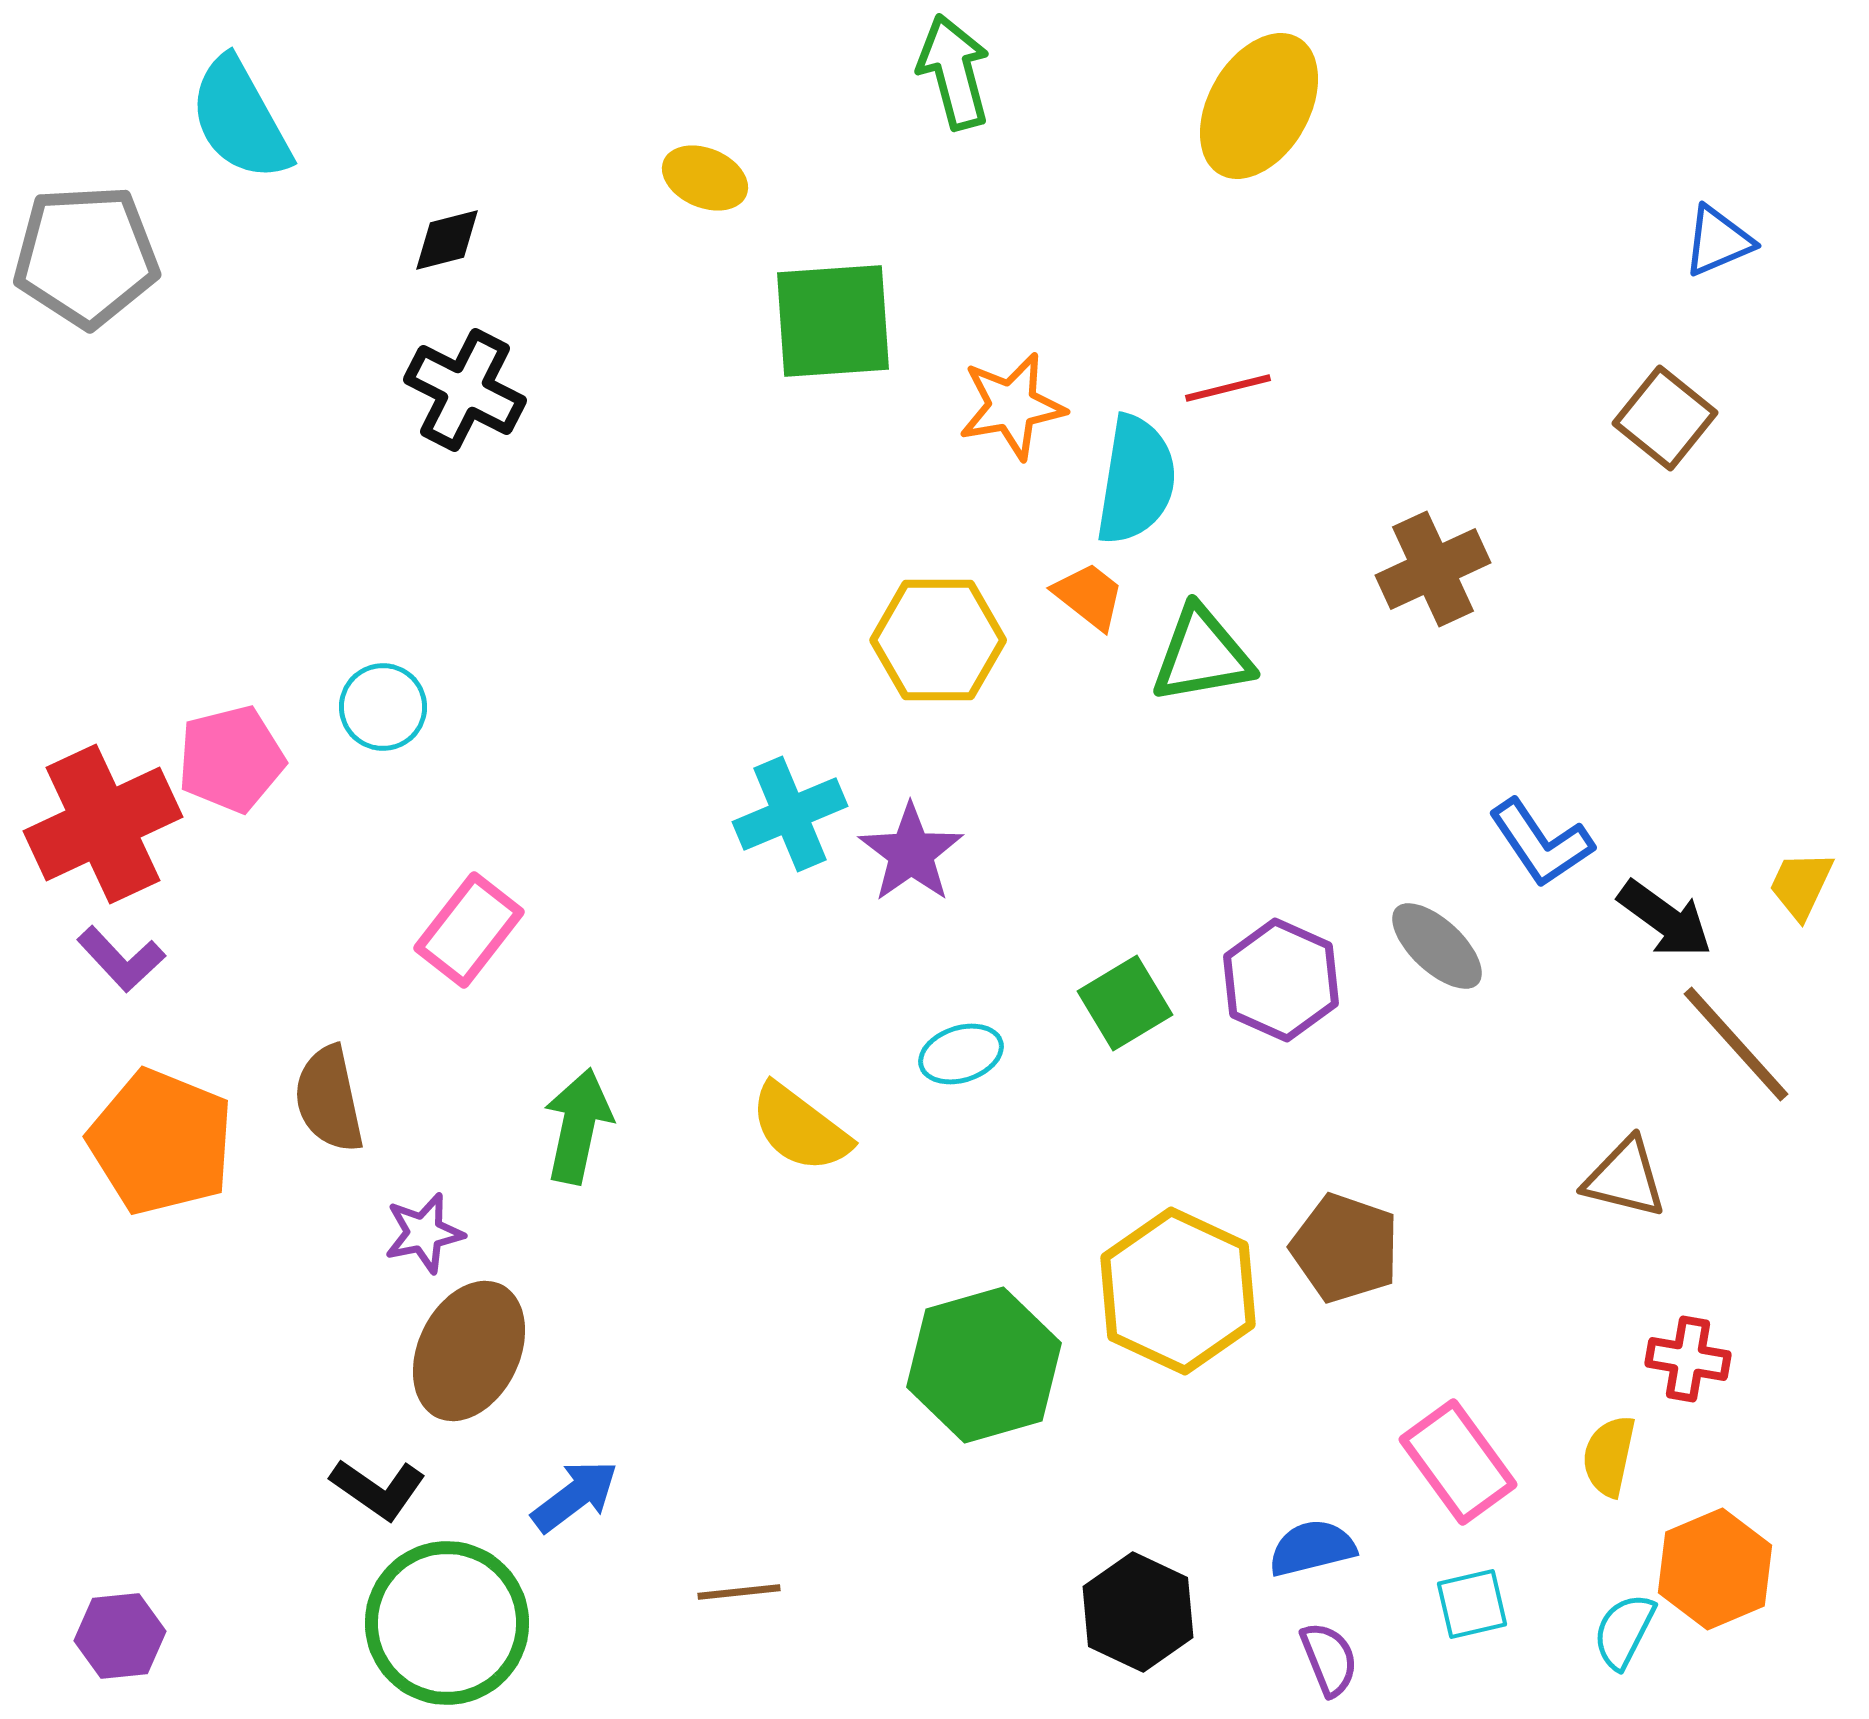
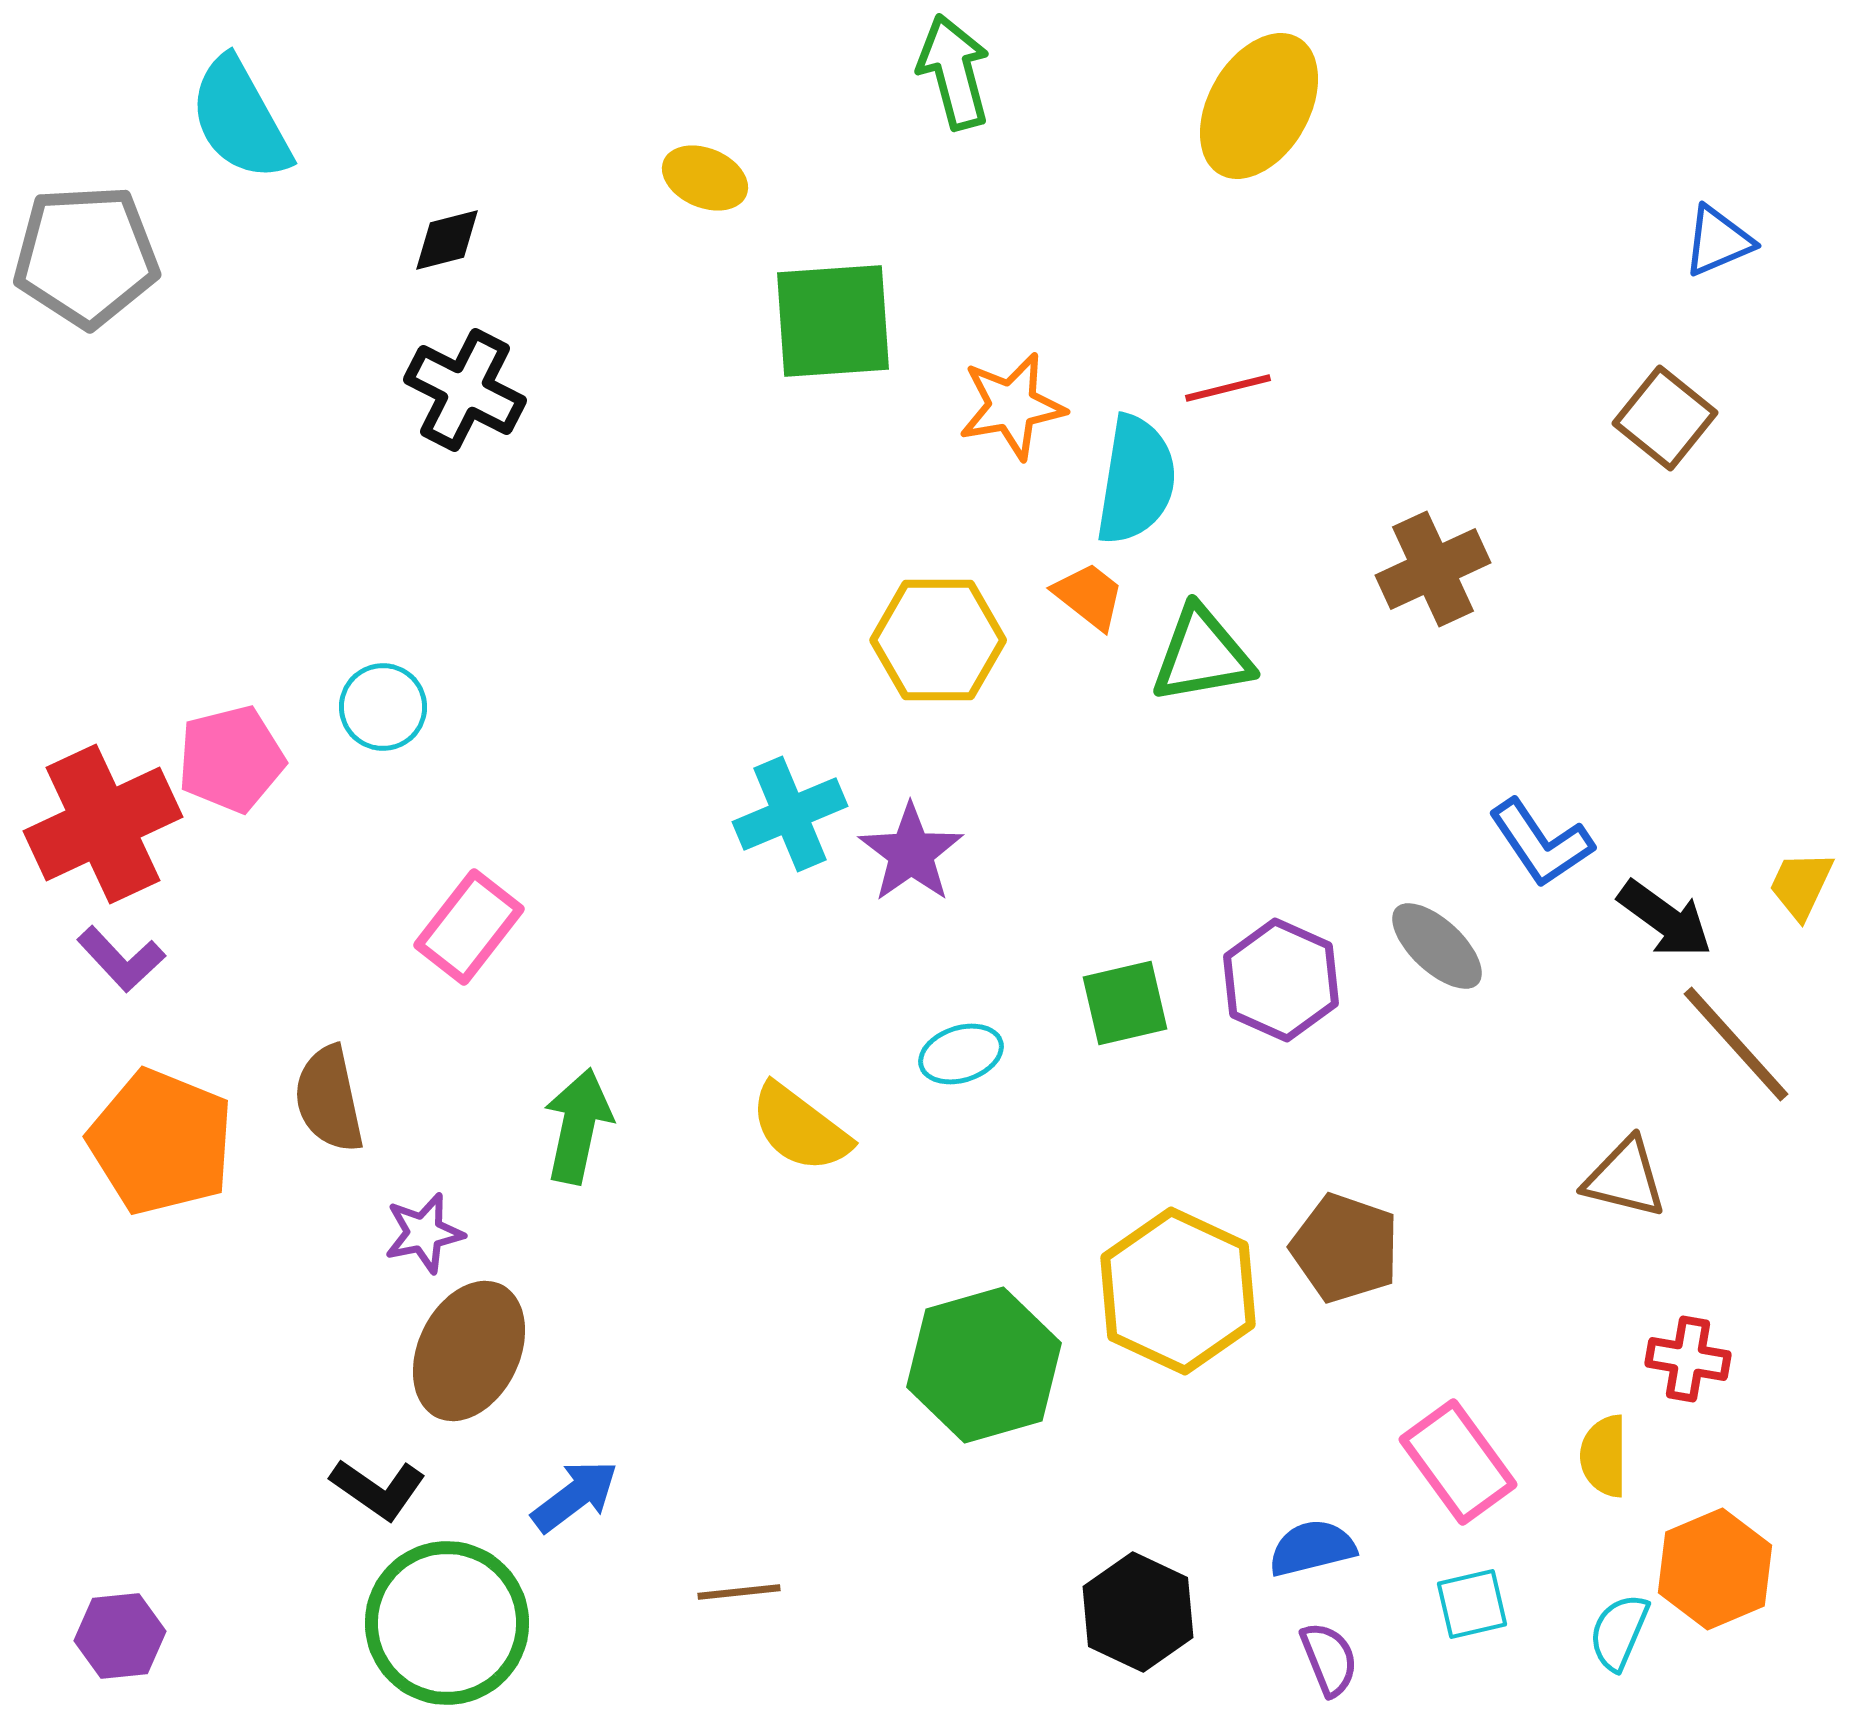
pink rectangle at (469, 930): moved 3 px up
green square at (1125, 1003): rotated 18 degrees clockwise
yellow semicircle at (1609, 1456): moved 5 px left; rotated 12 degrees counterclockwise
cyan semicircle at (1624, 1631): moved 5 px left, 1 px down; rotated 4 degrees counterclockwise
